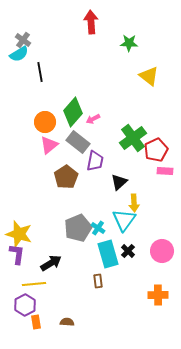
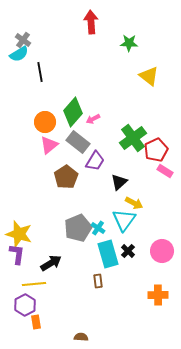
purple trapezoid: rotated 20 degrees clockwise
pink rectangle: rotated 28 degrees clockwise
yellow arrow: rotated 60 degrees counterclockwise
brown semicircle: moved 14 px right, 15 px down
